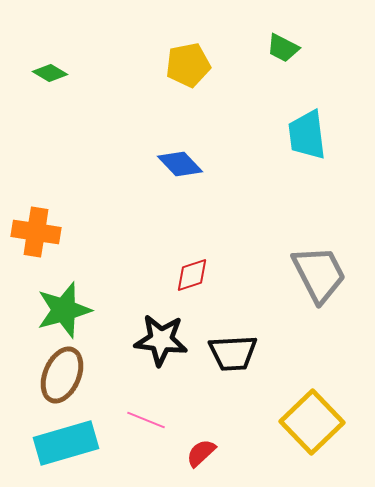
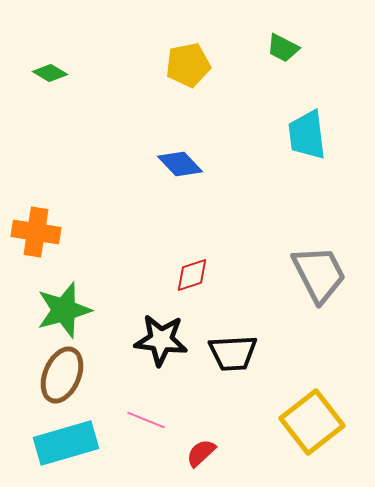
yellow square: rotated 6 degrees clockwise
